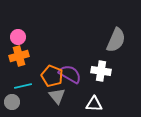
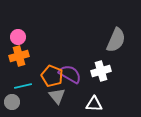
white cross: rotated 24 degrees counterclockwise
